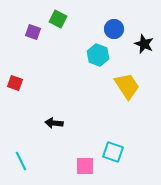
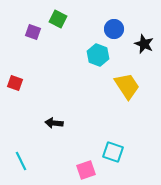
pink square: moved 1 px right, 4 px down; rotated 18 degrees counterclockwise
